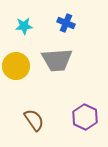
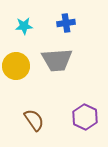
blue cross: rotated 30 degrees counterclockwise
